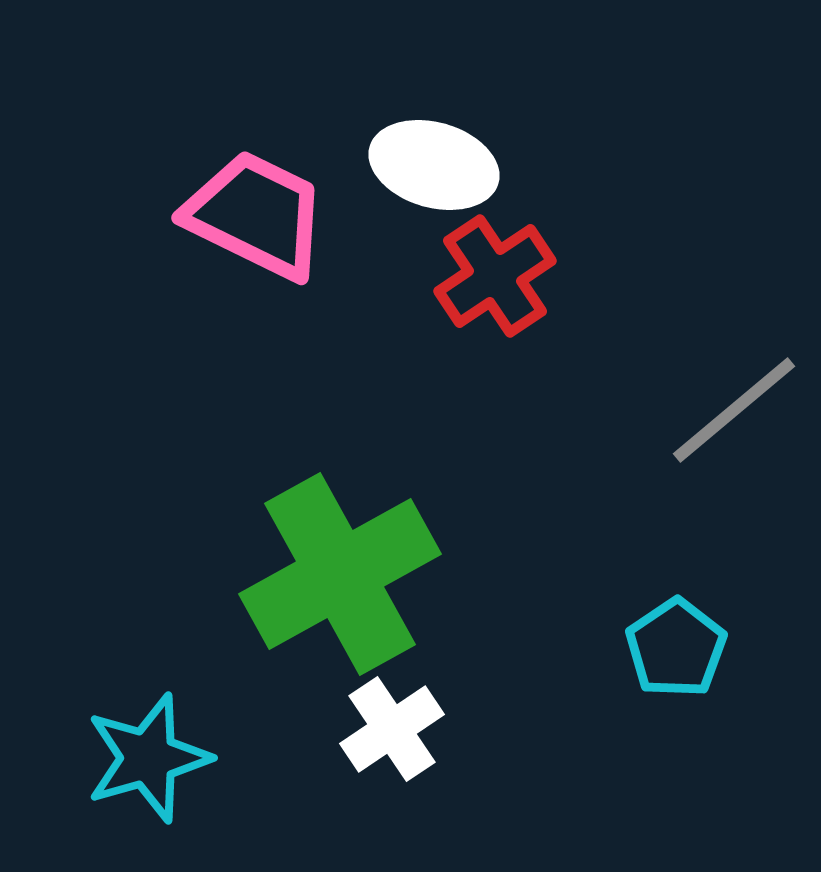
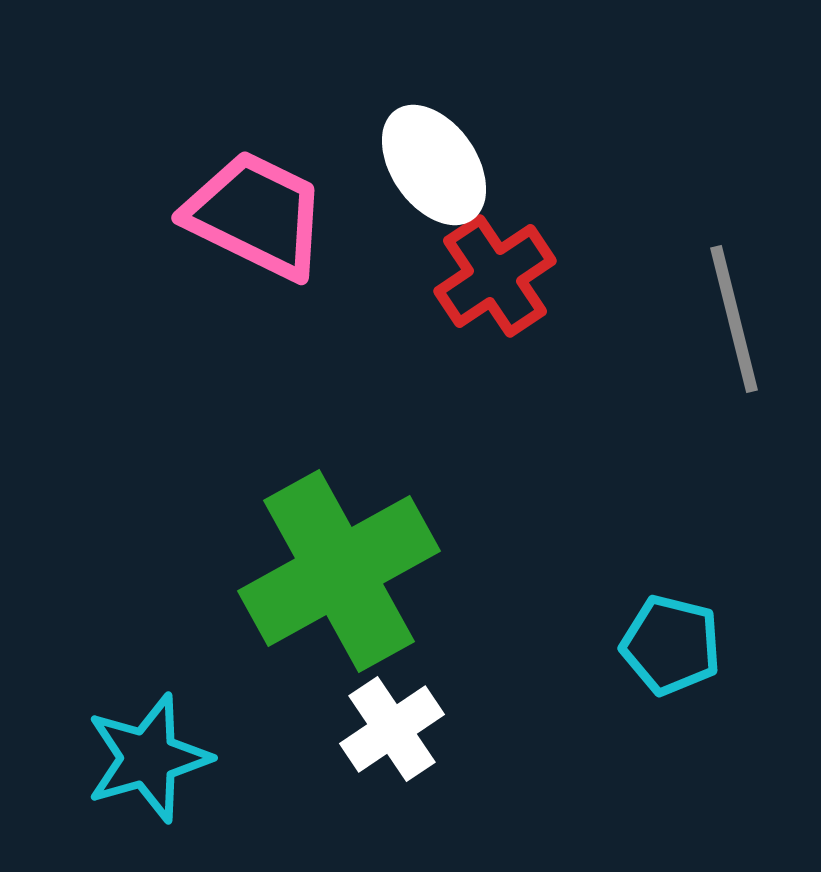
white ellipse: rotated 39 degrees clockwise
gray line: moved 91 px up; rotated 64 degrees counterclockwise
green cross: moved 1 px left, 3 px up
cyan pentagon: moved 5 px left, 3 px up; rotated 24 degrees counterclockwise
